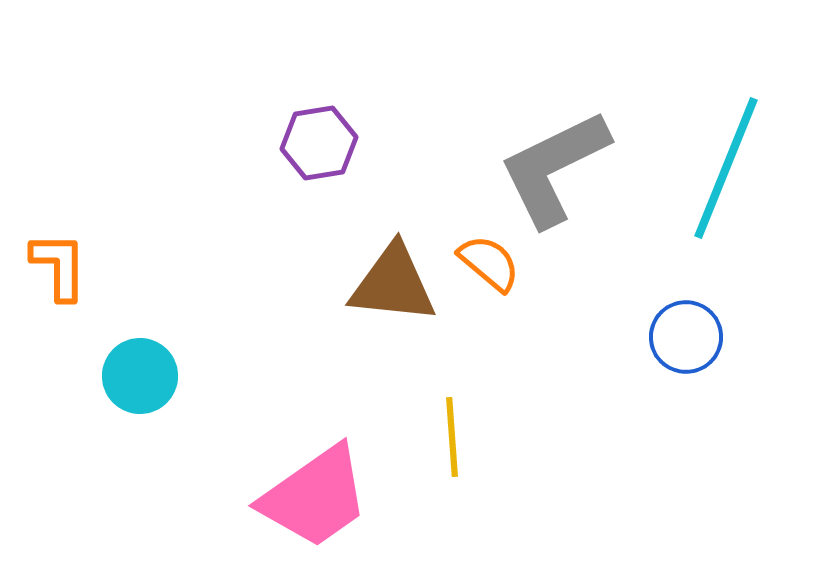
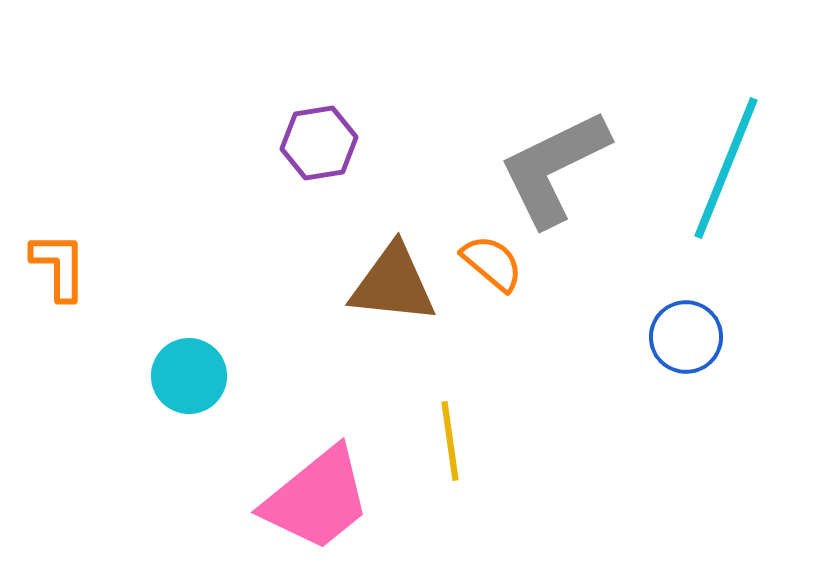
orange semicircle: moved 3 px right
cyan circle: moved 49 px right
yellow line: moved 2 px left, 4 px down; rotated 4 degrees counterclockwise
pink trapezoid: moved 2 px right, 2 px down; rotated 4 degrees counterclockwise
